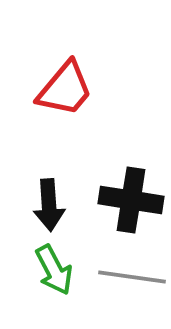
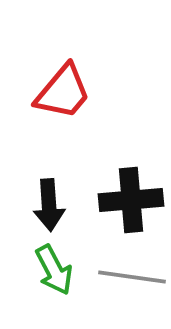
red trapezoid: moved 2 px left, 3 px down
black cross: rotated 14 degrees counterclockwise
